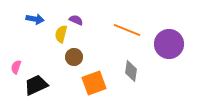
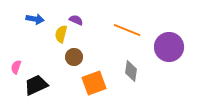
purple circle: moved 3 px down
